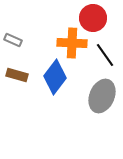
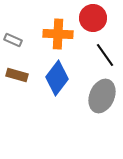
orange cross: moved 14 px left, 9 px up
blue diamond: moved 2 px right, 1 px down
